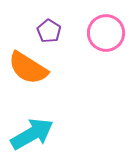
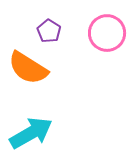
pink circle: moved 1 px right
cyan arrow: moved 1 px left, 1 px up
